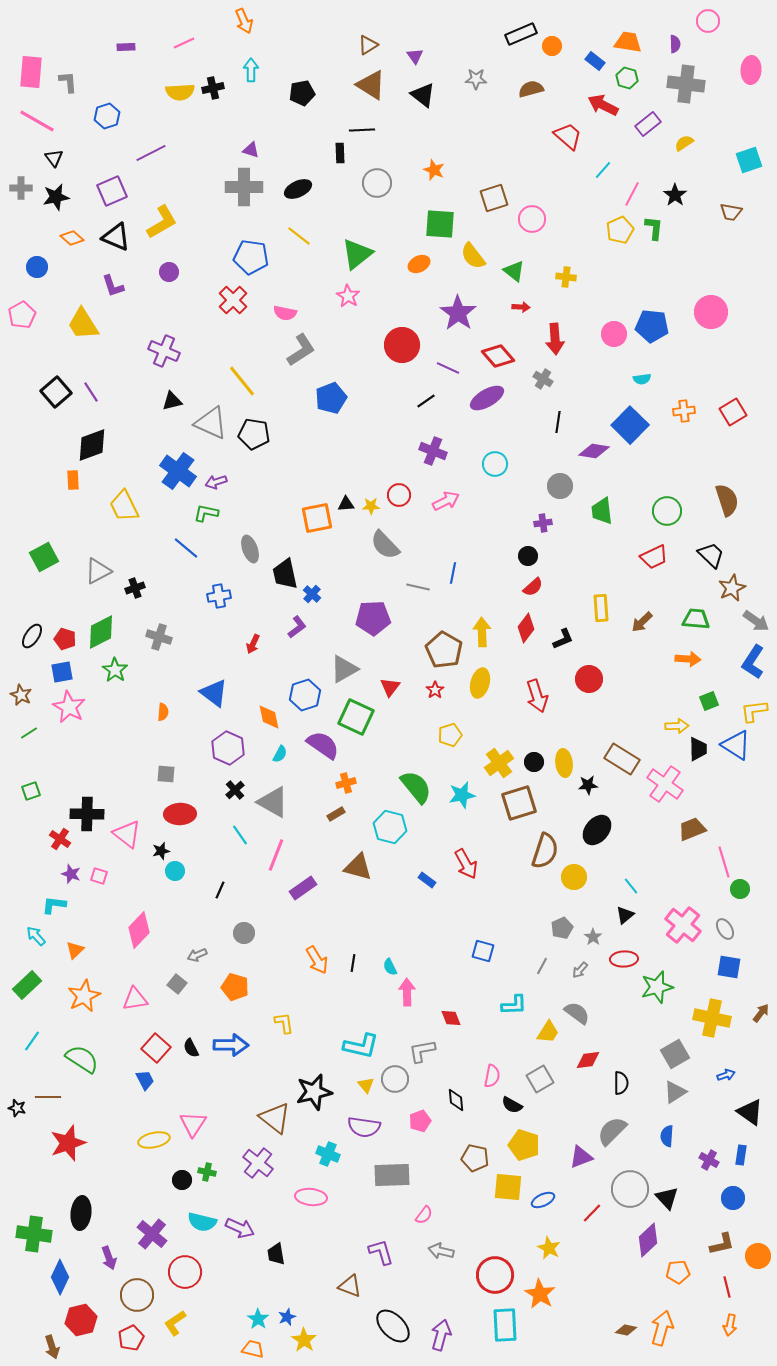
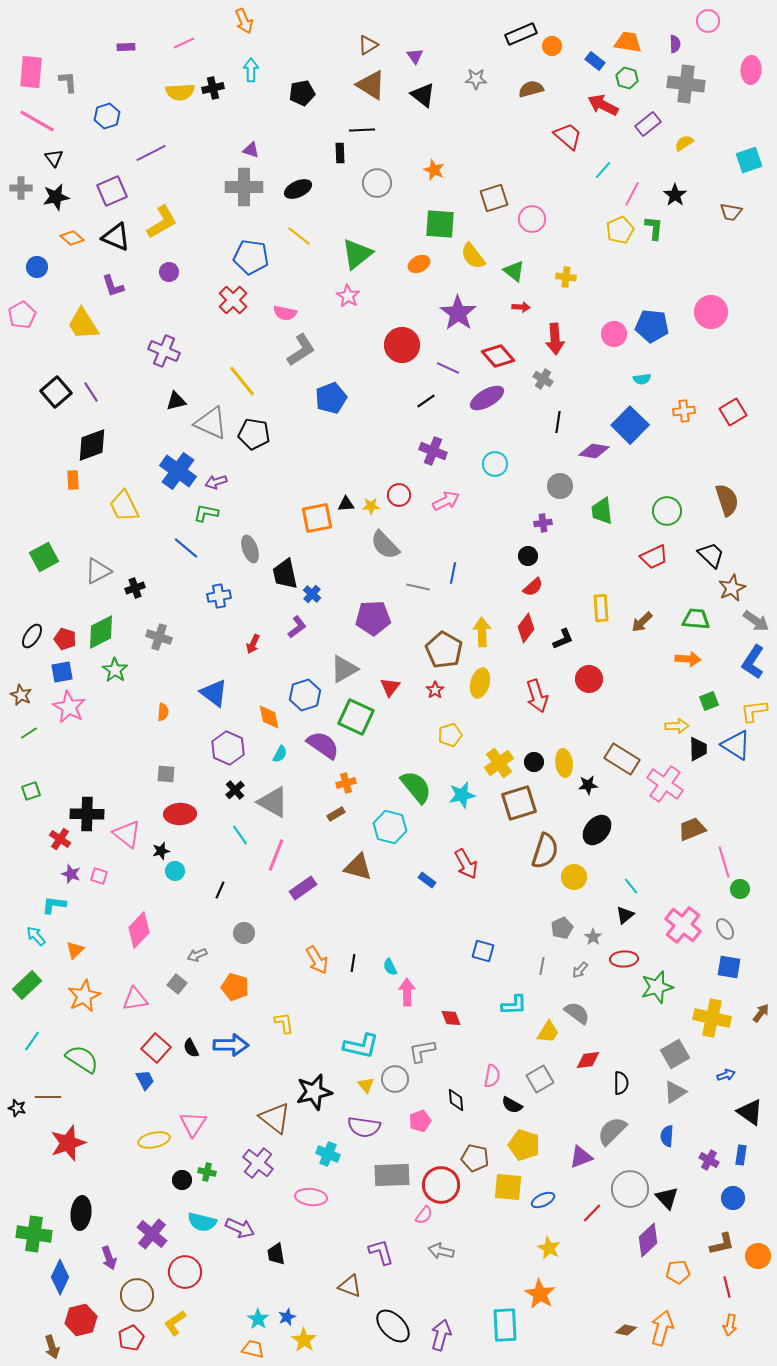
black triangle at (172, 401): moved 4 px right
gray line at (542, 966): rotated 18 degrees counterclockwise
red circle at (495, 1275): moved 54 px left, 90 px up
